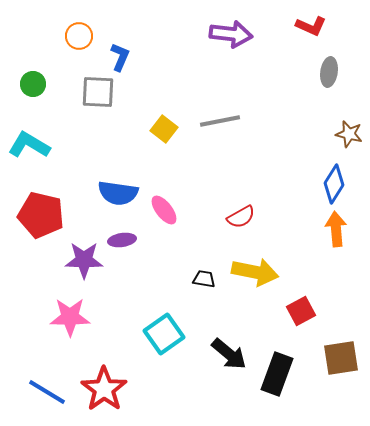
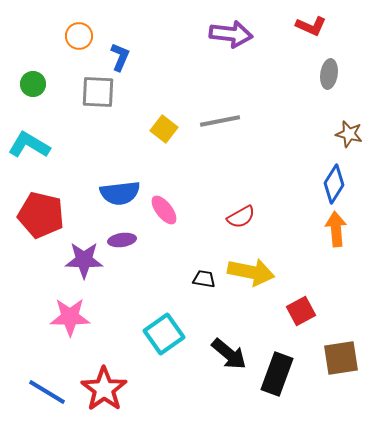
gray ellipse: moved 2 px down
blue semicircle: moved 2 px right; rotated 15 degrees counterclockwise
yellow arrow: moved 4 px left
